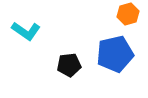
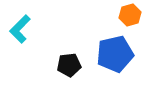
orange hexagon: moved 2 px right, 1 px down
cyan L-shape: moved 6 px left, 2 px up; rotated 100 degrees clockwise
